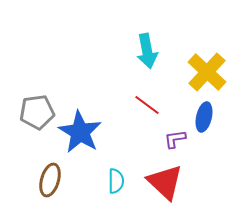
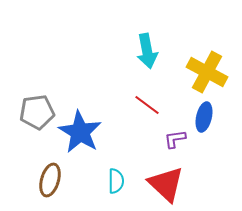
yellow cross: rotated 15 degrees counterclockwise
red triangle: moved 1 px right, 2 px down
